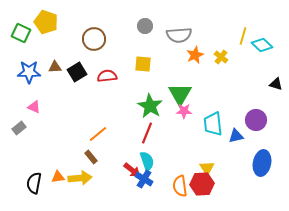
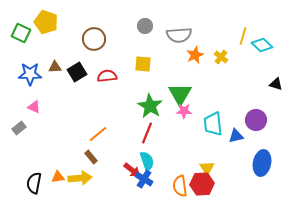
blue star: moved 1 px right, 2 px down
